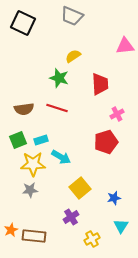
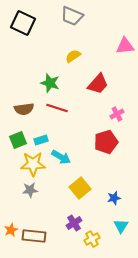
green star: moved 9 px left, 5 px down
red trapezoid: moved 2 px left; rotated 45 degrees clockwise
purple cross: moved 3 px right, 6 px down
